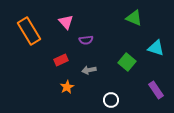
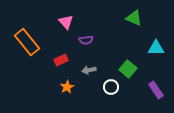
orange rectangle: moved 2 px left, 11 px down; rotated 8 degrees counterclockwise
cyan triangle: rotated 18 degrees counterclockwise
green square: moved 1 px right, 7 px down
white circle: moved 13 px up
